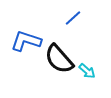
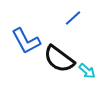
blue L-shape: rotated 136 degrees counterclockwise
black semicircle: rotated 12 degrees counterclockwise
